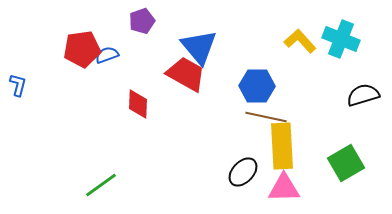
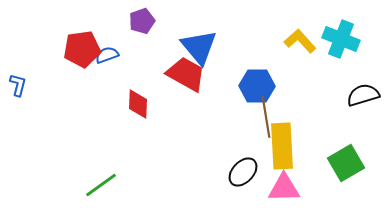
brown line: rotated 69 degrees clockwise
